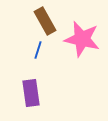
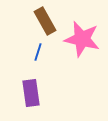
blue line: moved 2 px down
